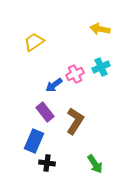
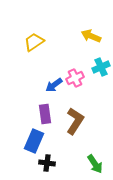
yellow arrow: moved 9 px left, 7 px down; rotated 12 degrees clockwise
pink cross: moved 4 px down
purple rectangle: moved 2 px down; rotated 30 degrees clockwise
